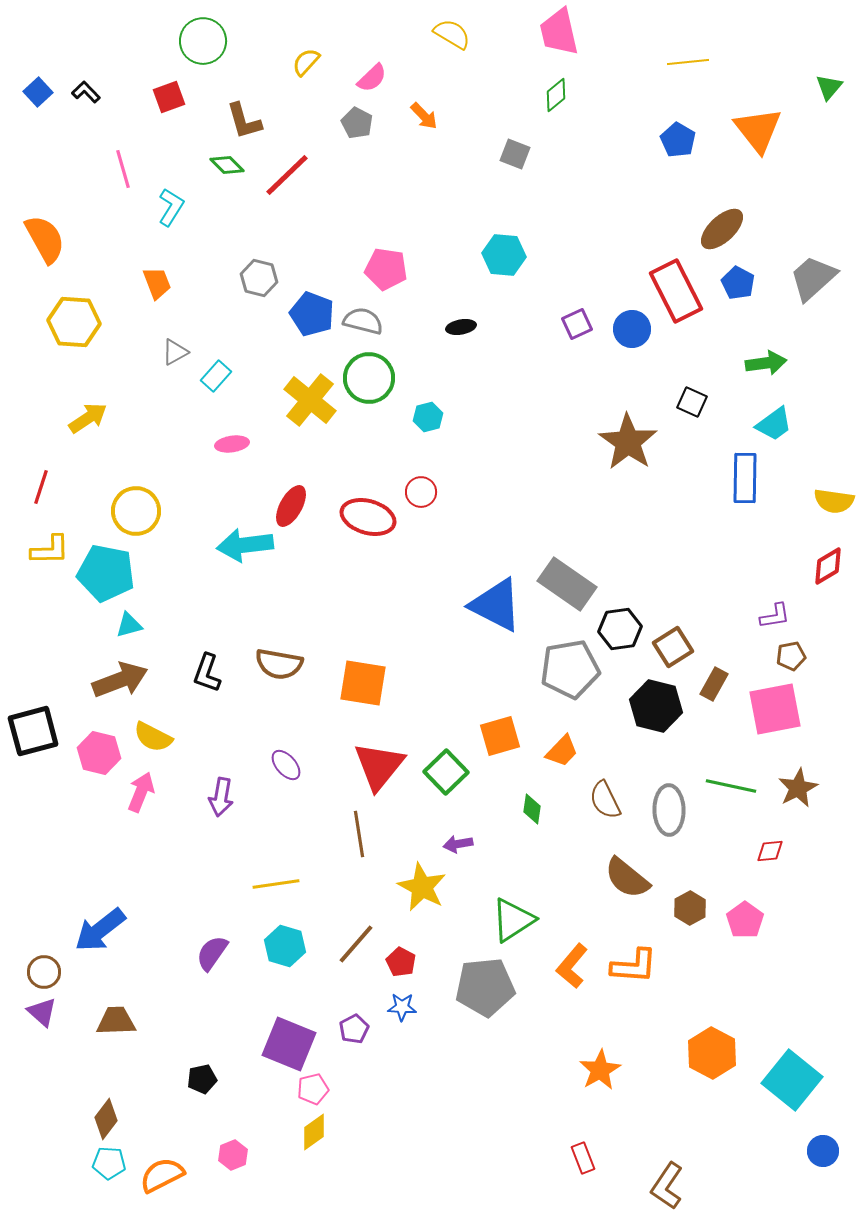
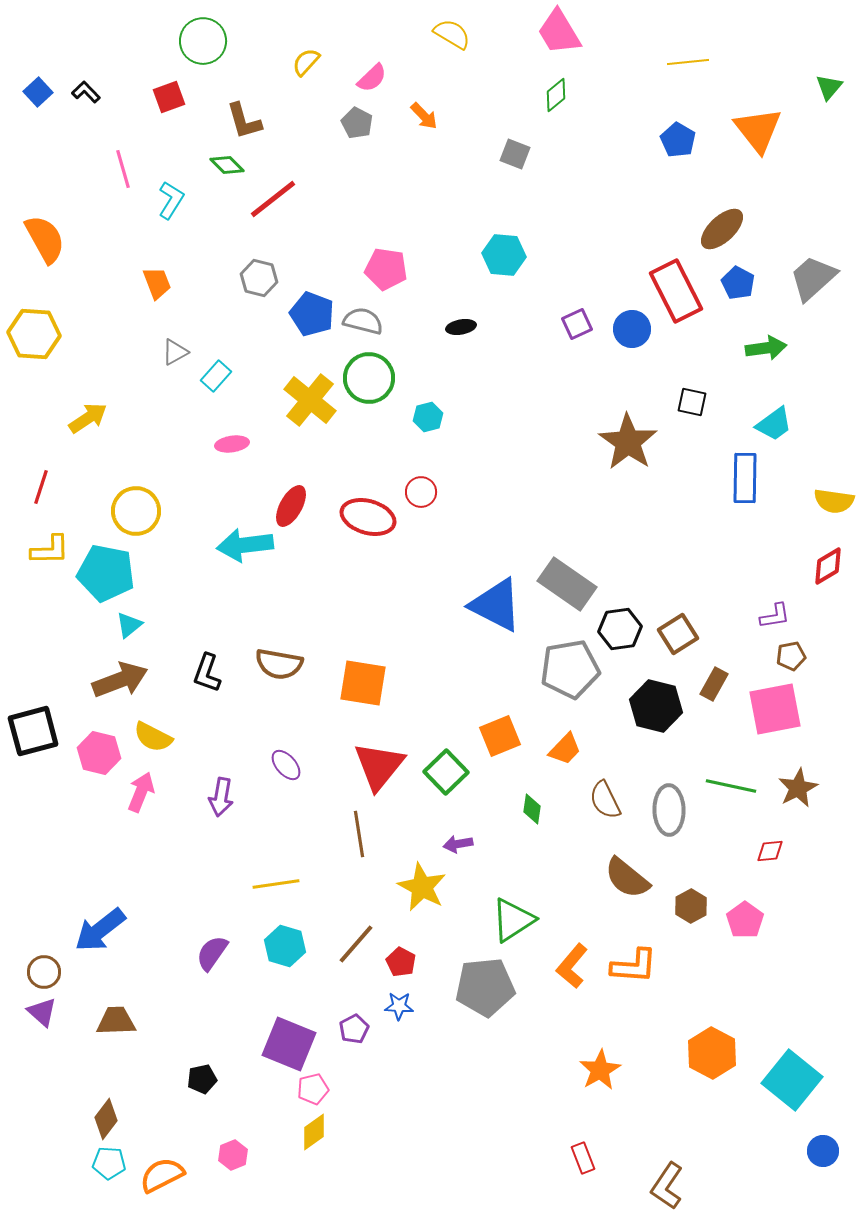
pink trapezoid at (559, 32): rotated 18 degrees counterclockwise
red line at (287, 175): moved 14 px left, 24 px down; rotated 6 degrees clockwise
cyan L-shape at (171, 207): moved 7 px up
yellow hexagon at (74, 322): moved 40 px left, 12 px down
green arrow at (766, 363): moved 15 px up
black square at (692, 402): rotated 12 degrees counterclockwise
cyan triangle at (129, 625): rotated 24 degrees counterclockwise
brown square at (673, 647): moved 5 px right, 13 px up
orange square at (500, 736): rotated 6 degrees counterclockwise
orange trapezoid at (562, 751): moved 3 px right, 2 px up
brown hexagon at (690, 908): moved 1 px right, 2 px up
blue star at (402, 1007): moved 3 px left, 1 px up
